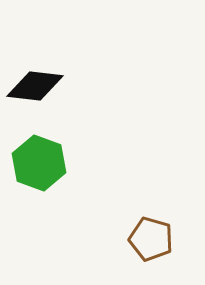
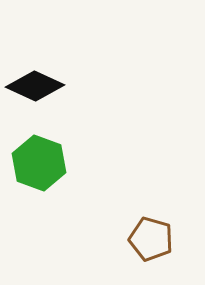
black diamond: rotated 18 degrees clockwise
